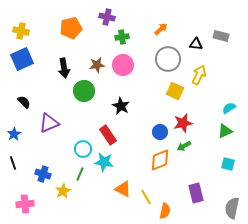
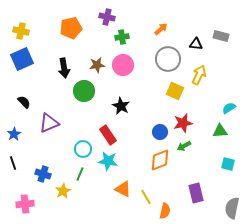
green triangle: moved 5 px left; rotated 21 degrees clockwise
cyan star: moved 4 px right, 1 px up
